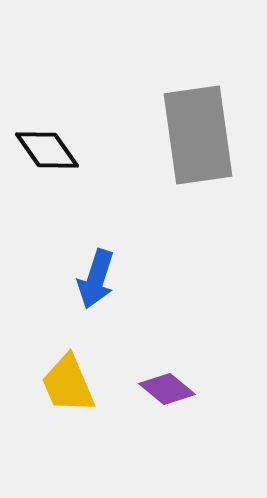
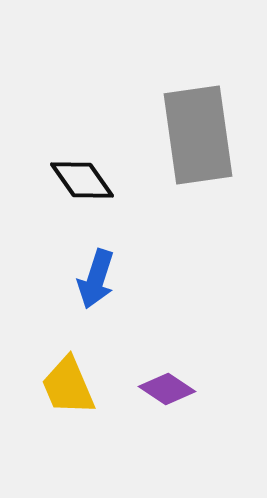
black diamond: moved 35 px right, 30 px down
yellow trapezoid: moved 2 px down
purple diamond: rotated 6 degrees counterclockwise
